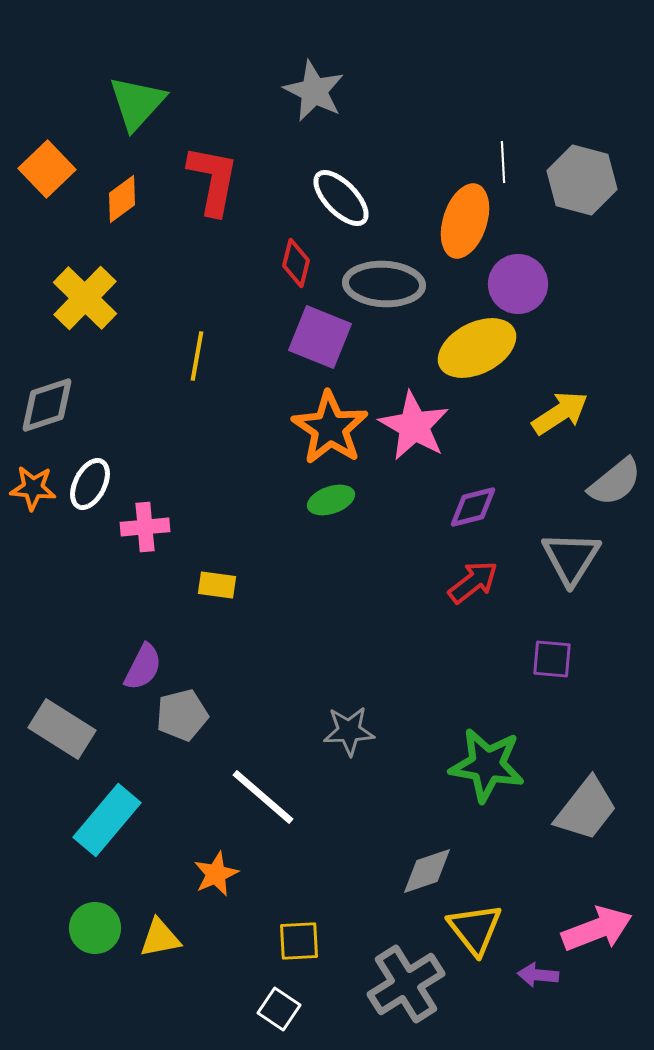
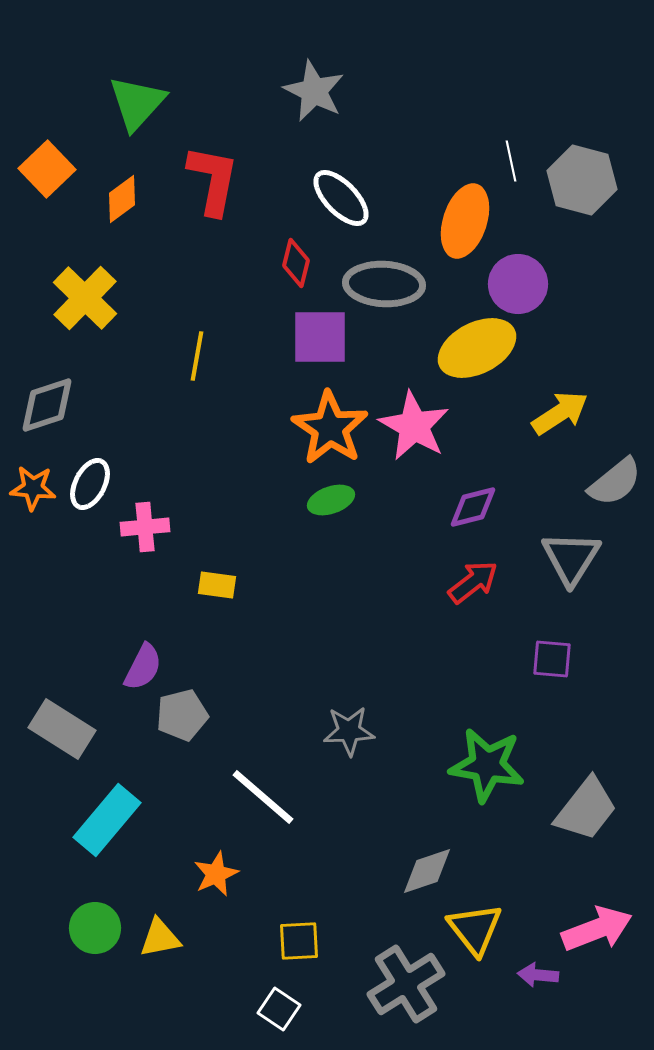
white line at (503, 162): moved 8 px right, 1 px up; rotated 9 degrees counterclockwise
purple square at (320, 337): rotated 22 degrees counterclockwise
